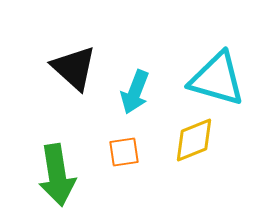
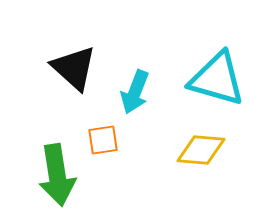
yellow diamond: moved 7 px right, 10 px down; rotated 27 degrees clockwise
orange square: moved 21 px left, 12 px up
